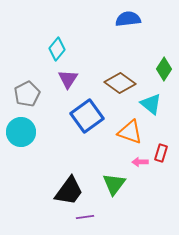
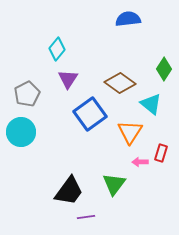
blue square: moved 3 px right, 2 px up
orange triangle: rotated 44 degrees clockwise
purple line: moved 1 px right
